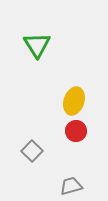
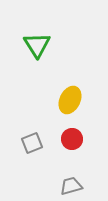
yellow ellipse: moved 4 px left, 1 px up; rotated 8 degrees clockwise
red circle: moved 4 px left, 8 px down
gray square: moved 8 px up; rotated 25 degrees clockwise
